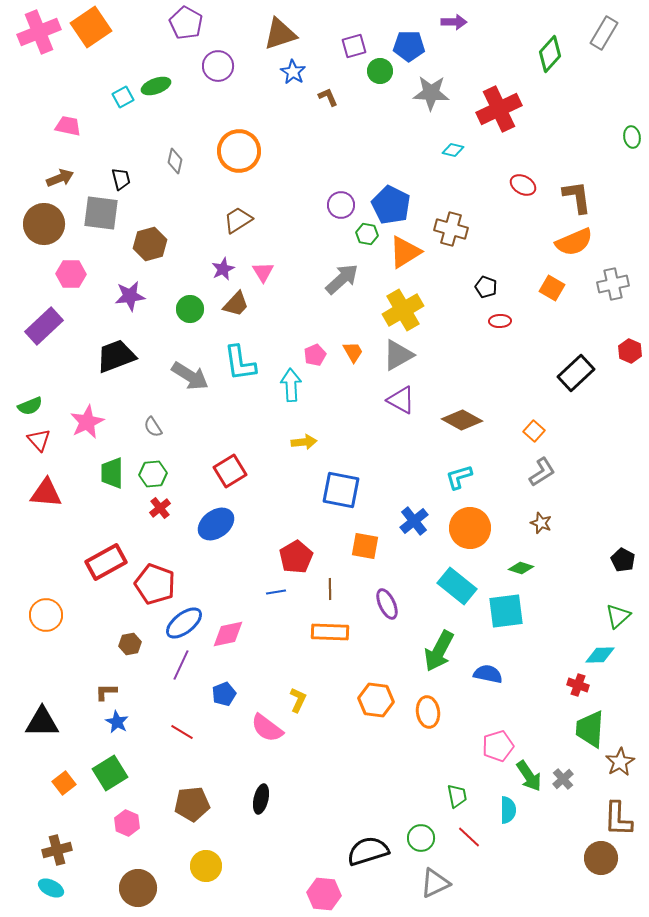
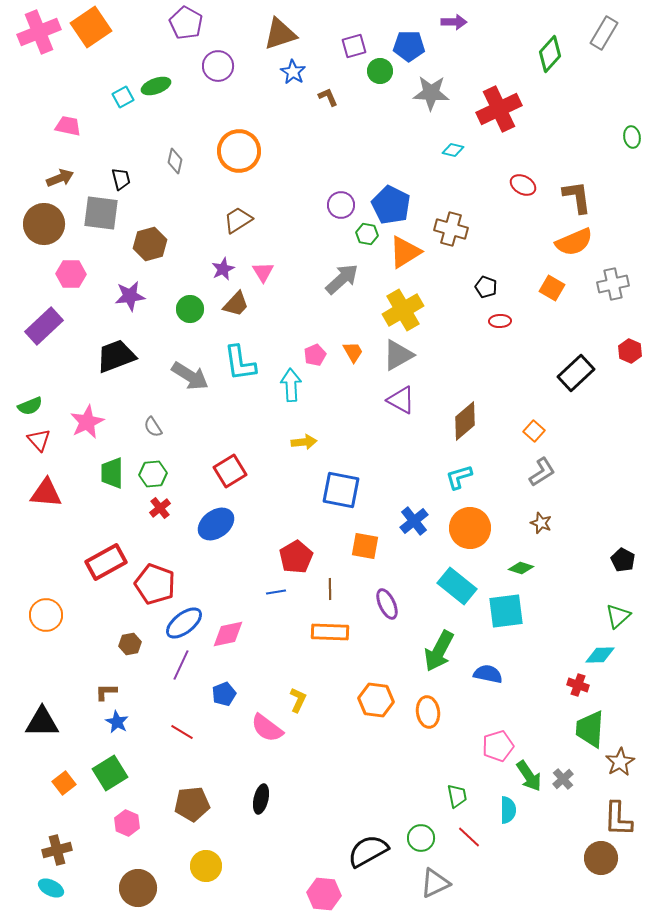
brown diamond at (462, 420): moved 3 px right, 1 px down; rotated 69 degrees counterclockwise
black semicircle at (368, 851): rotated 12 degrees counterclockwise
